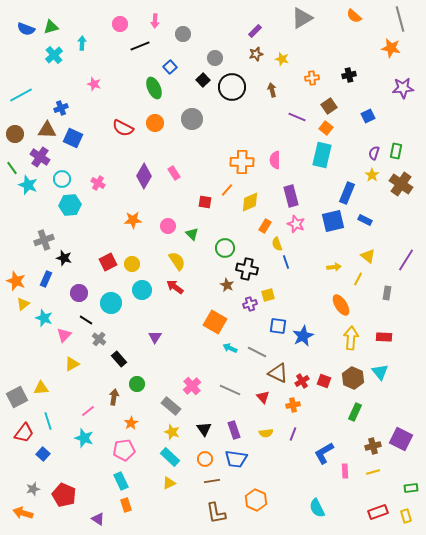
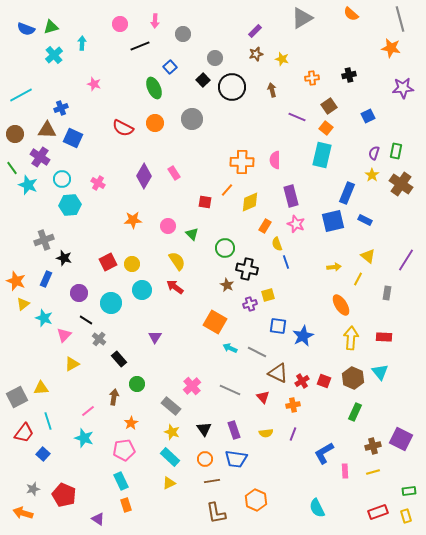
orange semicircle at (354, 16): moved 3 px left, 2 px up
green rectangle at (411, 488): moved 2 px left, 3 px down
